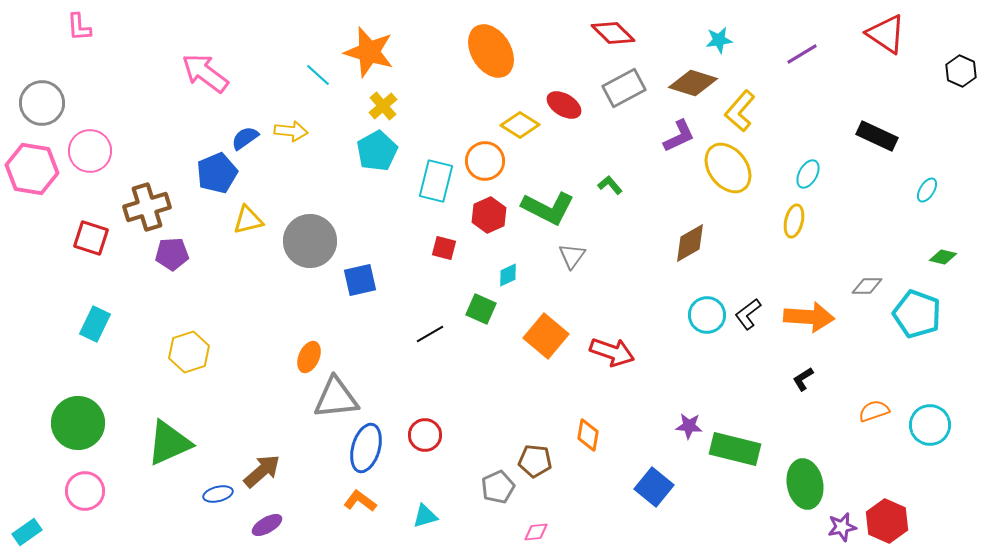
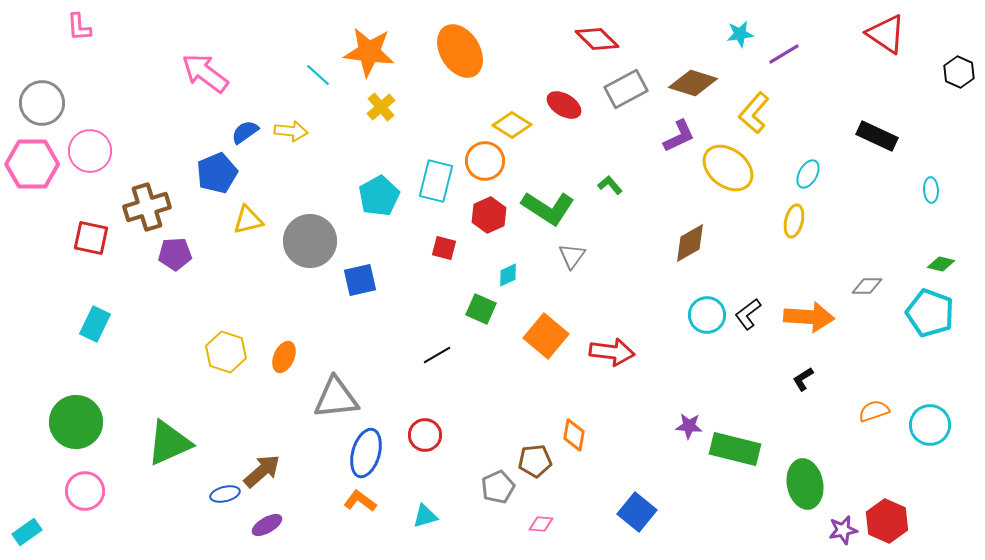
red diamond at (613, 33): moved 16 px left, 6 px down
cyan star at (719, 40): moved 21 px right, 6 px up
orange ellipse at (491, 51): moved 31 px left
orange star at (369, 52): rotated 9 degrees counterclockwise
purple line at (802, 54): moved 18 px left
black hexagon at (961, 71): moved 2 px left, 1 px down
gray rectangle at (624, 88): moved 2 px right, 1 px down
yellow cross at (383, 106): moved 2 px left, 1 px down
yellow L-shape at (740, 111): moved 14 px right, 2 px down
yellow diamond at (520, 125): moved 8 px left
blue semicircle at (245, 138): moved 6 px up
cyan pentagon at (377, 151): moved 2 px right, 45 px down
yellow ellipse at (728, 168): rotated 15 degrees counterclockwise
pink hexagon at (32, 169): moved 5 px up; rotated 9 degrees counterclockwise
cyan ellipse at (927, 190): moved 4 px right; rotated 35 degrees counterclockwise
green L-shape at (548, 208): rotated 6 degrees clockwise
red square at (91, 238): rotated 6 degrees counterclockwise
purple pentagon at (172, 254): moved 3 px right
green diamond at (943, 257): moved 2 px left, 7 px down
cyan pentagon at (917, 314): moved 13 px right, 1 px up
black line at (430, 334): moved 7 px right, 21 px down
yellow hexagon at (189, 352): moved 37 px right; rotated 24 degrees counterclockwise
red arrow at (612, 352): rotated 12 degrees counterclockwise
orange ellipse at (309, 357): moved 25 px left
green circle at (78, 423): moved 2 px left, 1 px up
orange diamond at (588, 435): moved 14 px left
blue ellipse at (366, 448): moved 5 px down
brown pentagon at (535, 461): rotated 12 degrees counterclockwise
blue square at (654, 487): moved 17 px left, 25 px down
blue ellipse at (218, 494): moved 7 px right
purple star at (842, 527): moved 1 px right, 3 px down
pink diamond at (536, 532): moved 5 px right, 8 px up; rotated 10 degrees clockwise
